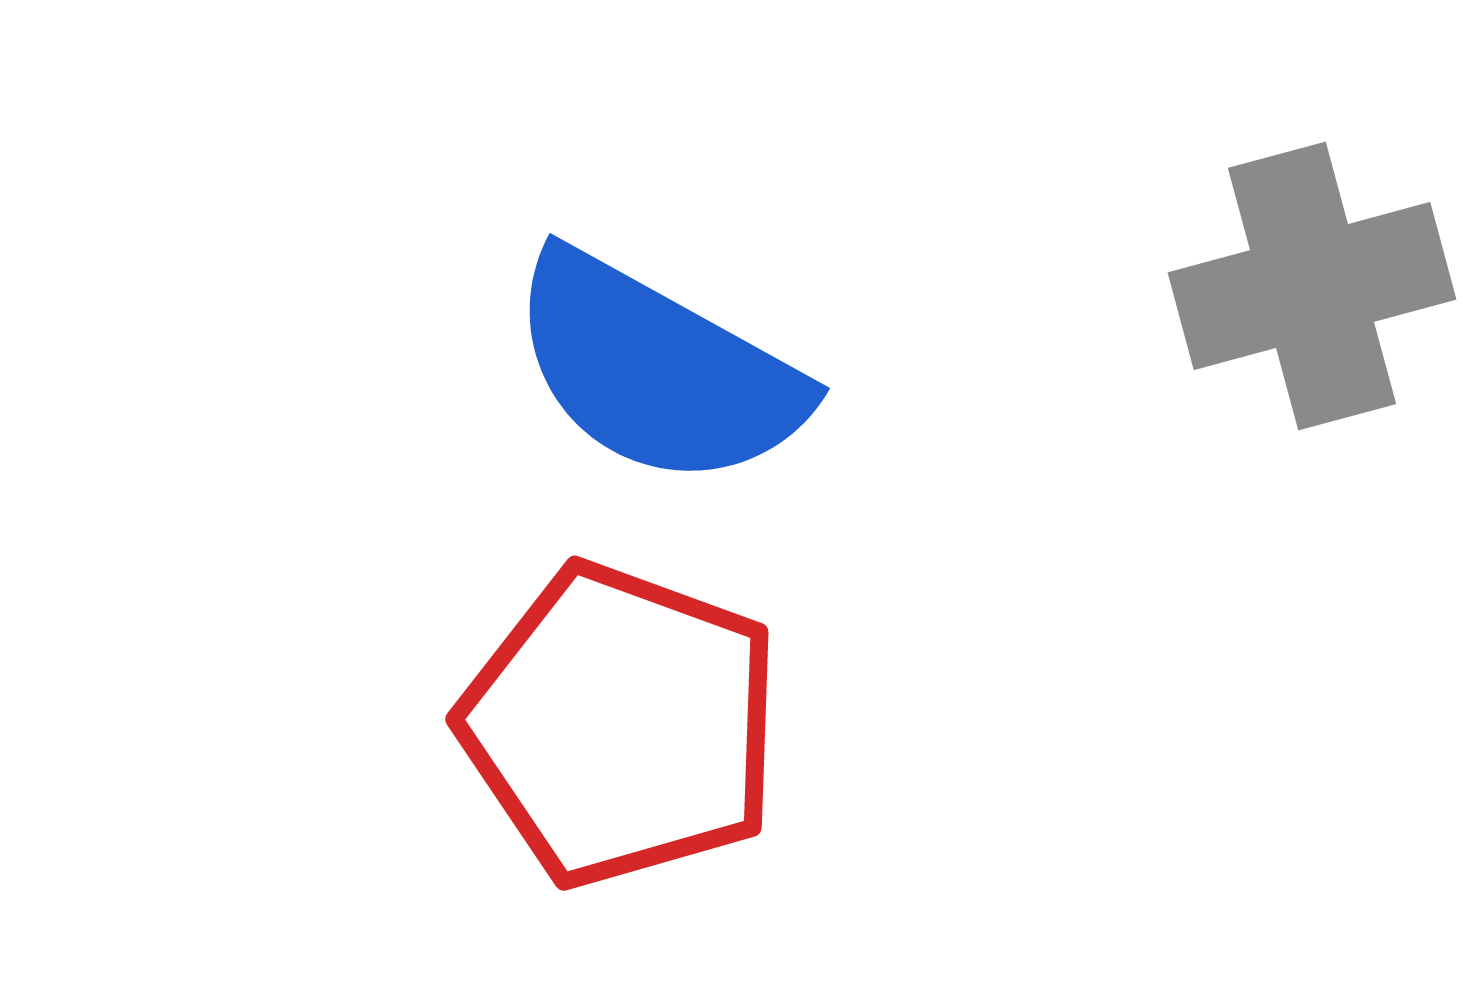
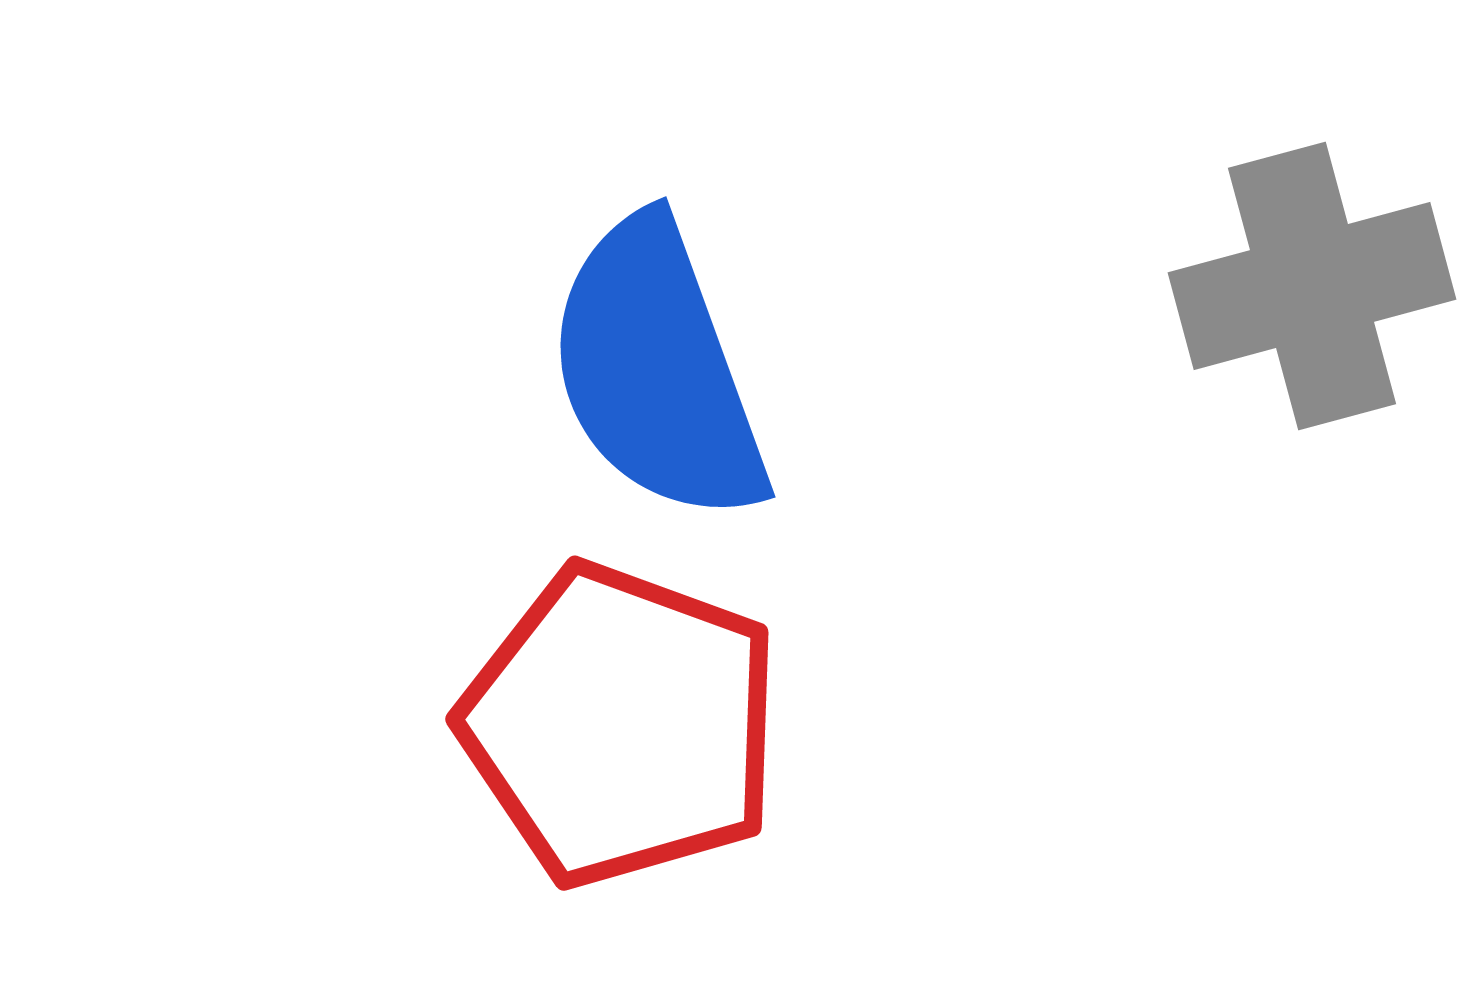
blue semicircle: rotated 41 degrees clockwise
